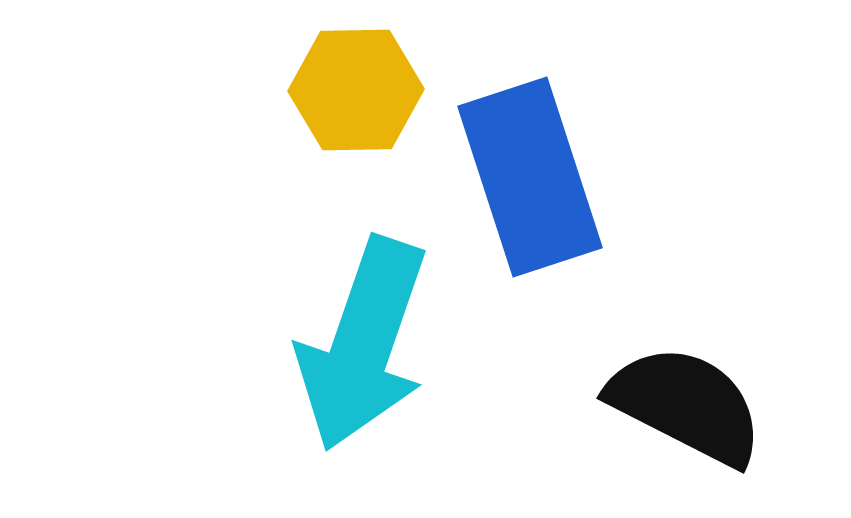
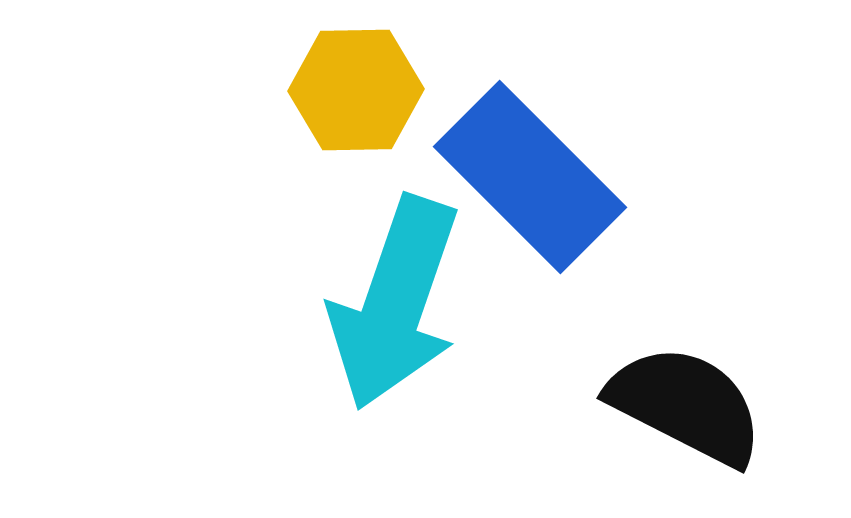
blue rectangle: rotated 27 degrees counterclockwise
cyan arrow: moved 32 px right, 41 px up
